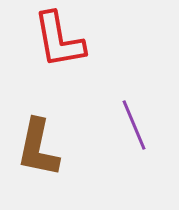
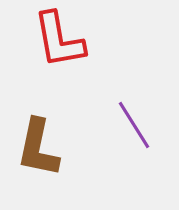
purple line: rotated 9 degrees counterclockwise
